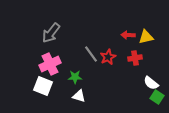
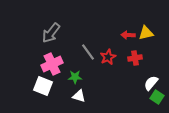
yellow triangle: moved 4 px up
gray line: moved 3 px left, 2 px up
pink cross: moved 2 px right
white semicircle: rotated 91 degrees clockwise
